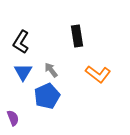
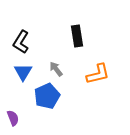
gray arrow: moved 5 px right, 1 px up
orange L-shape: rotated 50 degrees counterclockwise
